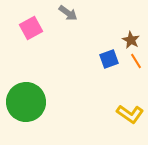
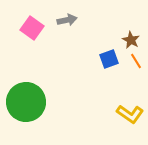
gray arrow: moved 1 px left, 7 px down; rotated 48 degrees counterclockwise
pink square: moved 1 px right; rotated 25 degrees counterclockwise
